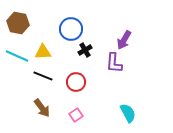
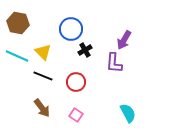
yellow triangle: rotated 48 degrees clockwise
pink square: rotated 24 degrees counterclockwise
